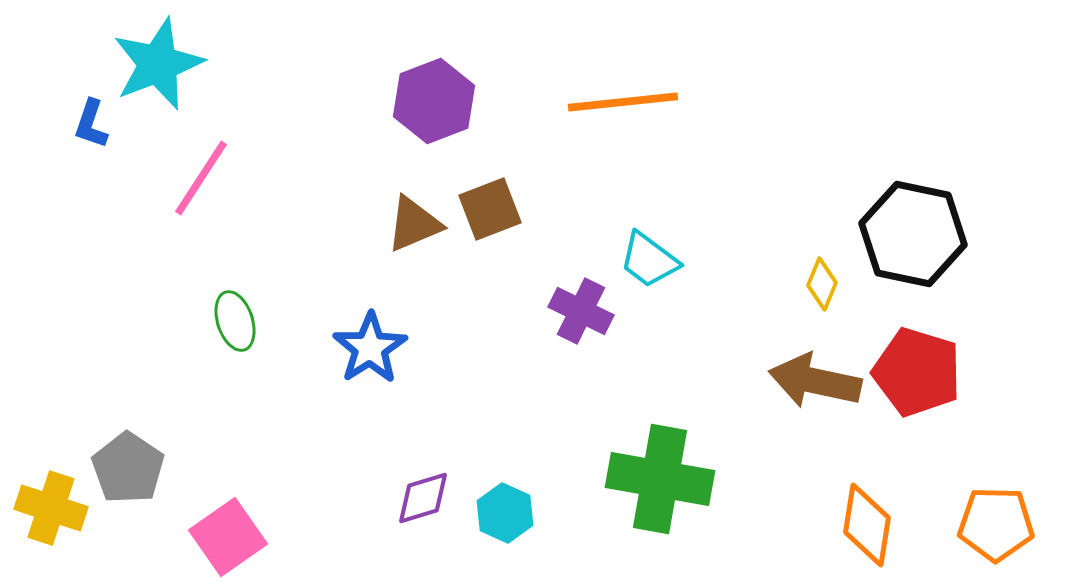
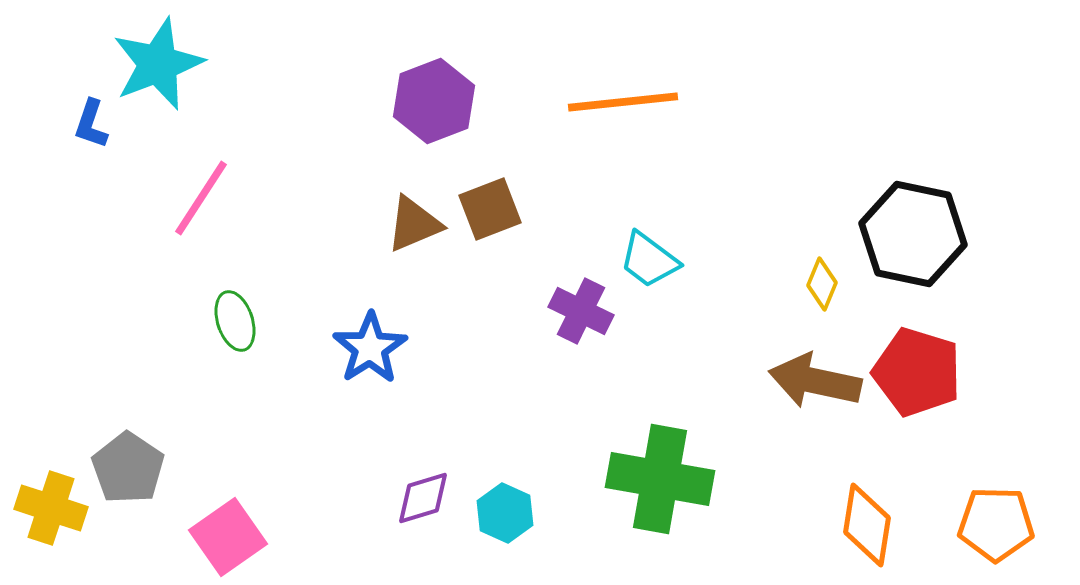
pink line: moved 20 px down
